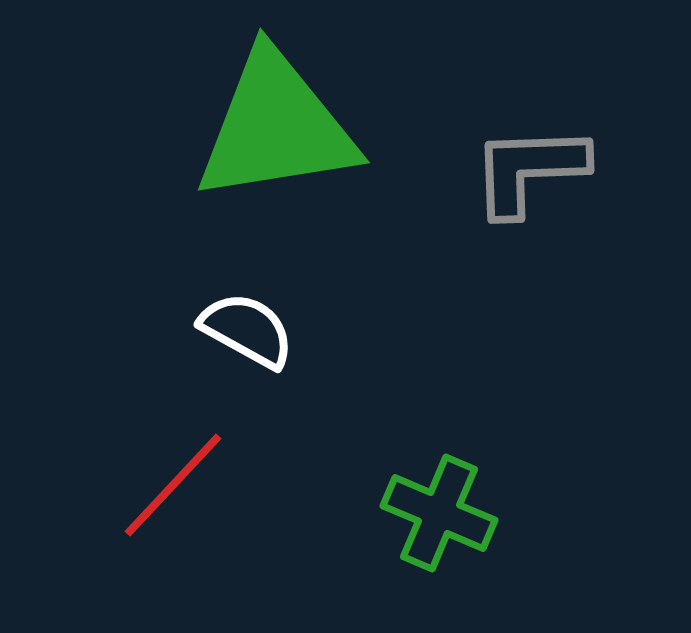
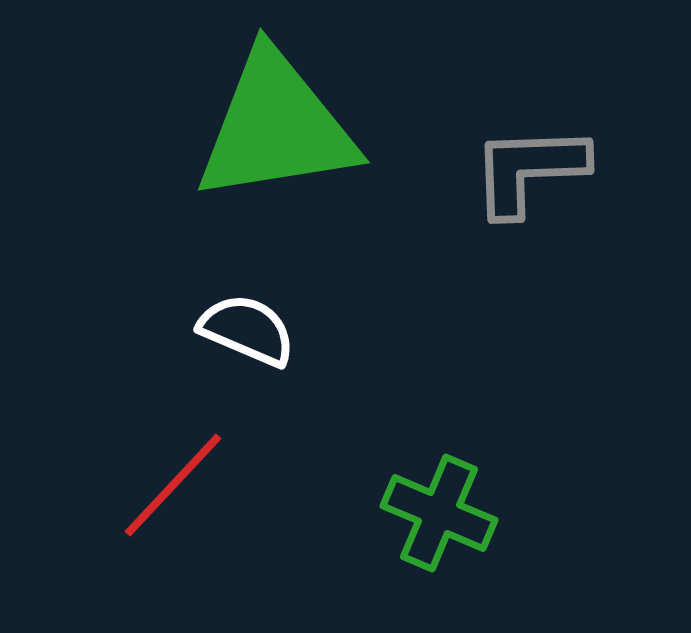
white semicircle: rotated 6 degrees counterclockwise
